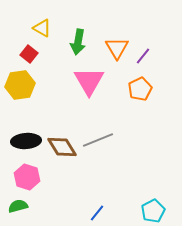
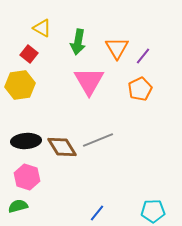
cyan pentagon: rotated 25 degrees clockwise
